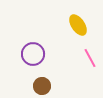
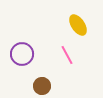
purple circle: moved 11 px left
pink line: moved 23 px left, 3 px up
